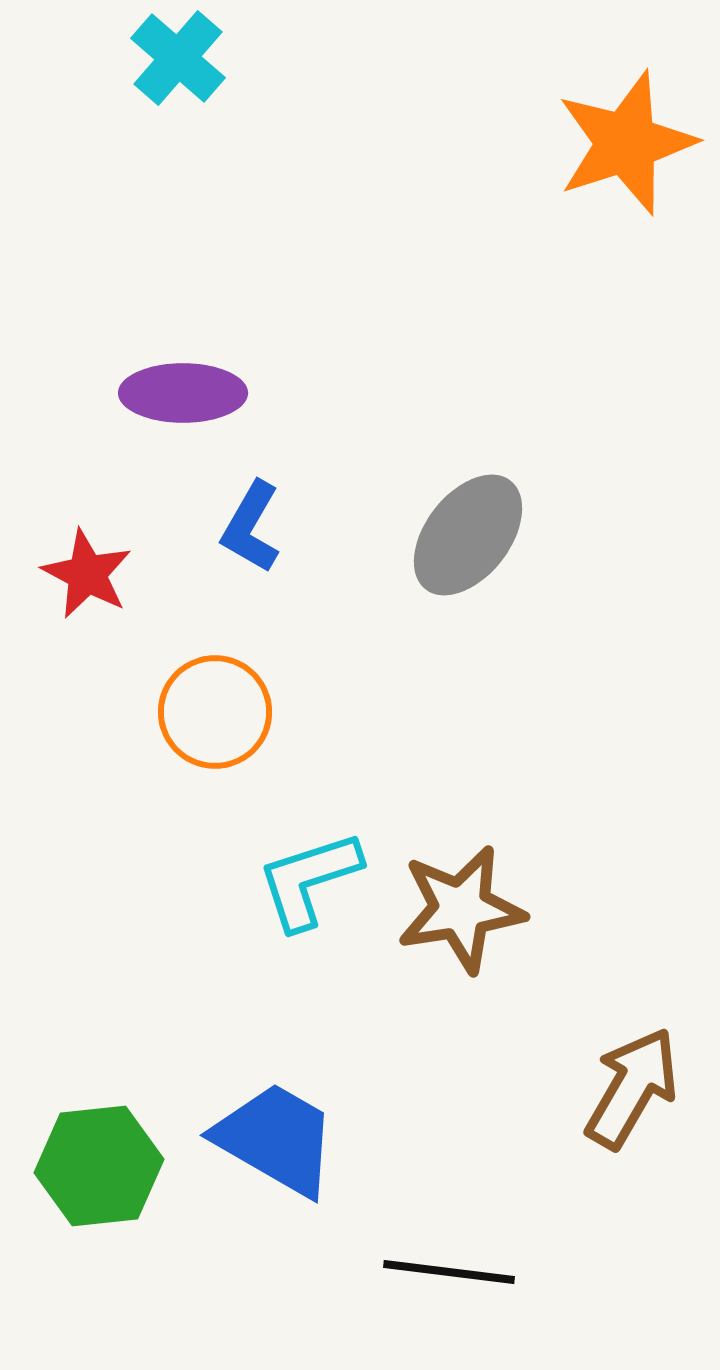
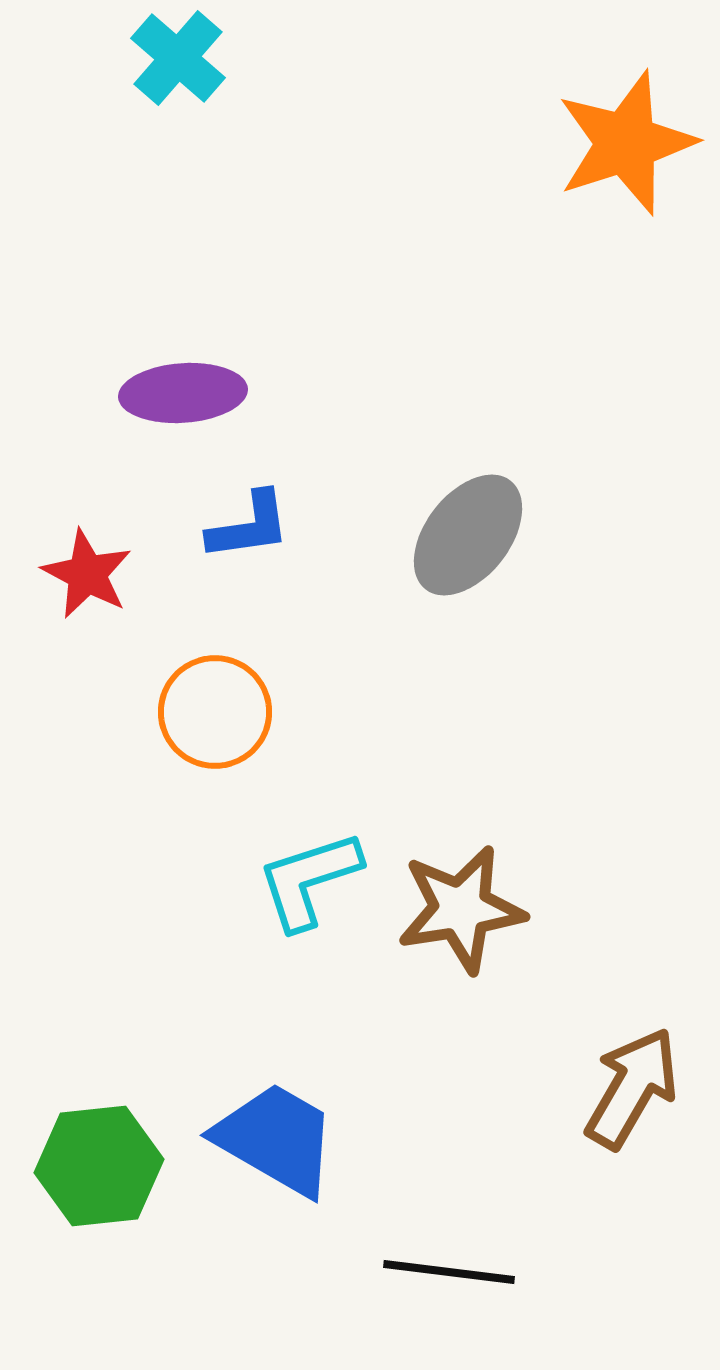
purple ellipse: rotated 4 degrees counterclockwise
blue L-shape: moved 2 px left, 1 px up; rotated 128 degrees counterclockwise
